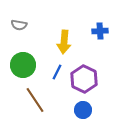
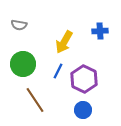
yellow arrow: rotated 25 degrees clockwise
green circle: moved 1 px up
blue line: moved 1 px right, 1 px up
